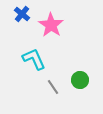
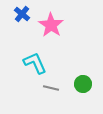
cyan L-shape: moved 1 px right, 4 px down
green circle: moved 3 px right, 4 px down
gray line: moved 2 px left, 1 px down; rotated 42 degrees counterclockwise
